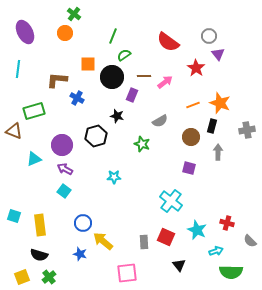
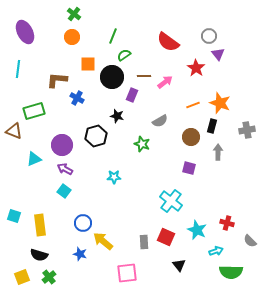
orange circle at (65, 33): moved 7 px right, 4 px down
